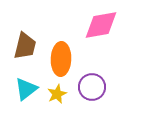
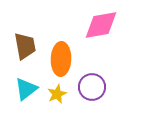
brown trapezoid: rotated 24 degrees counterclockwise
